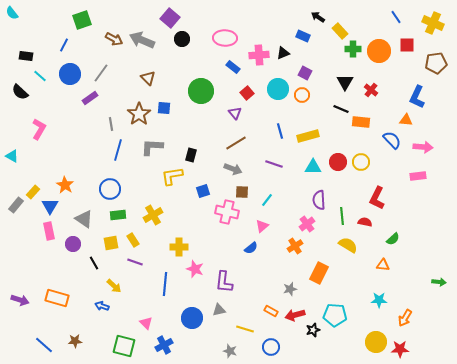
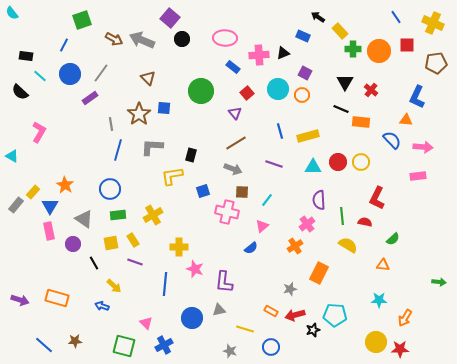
pink L-shape at (39, 129): moved 3 px down
